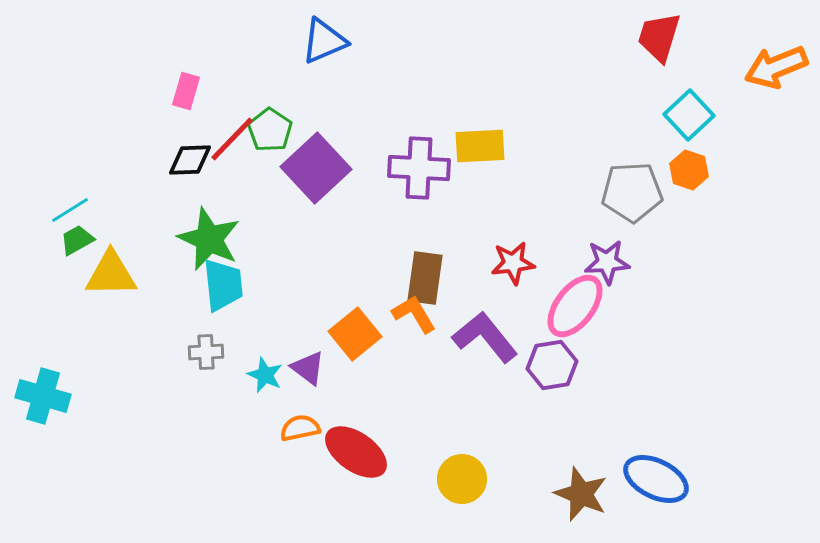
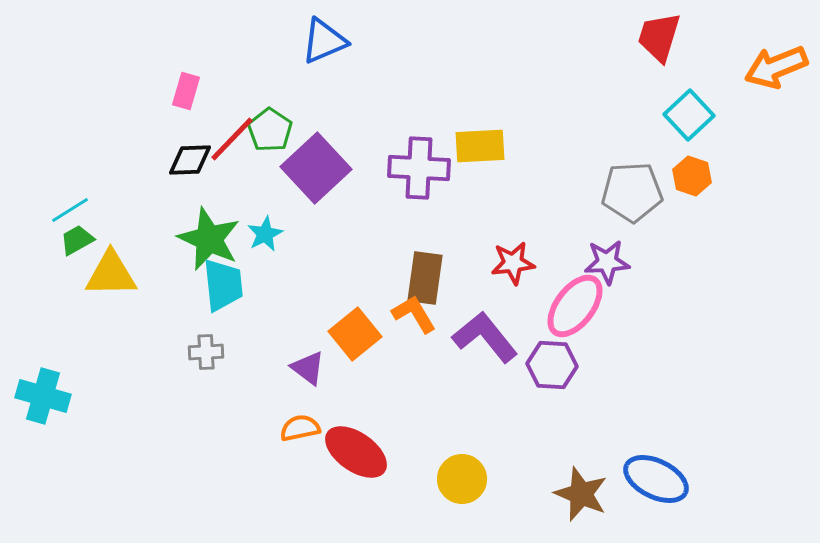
orange hexagon: moved 3 px right, 6 px down
purple hexagon: rotated 12 degrees clockwise
cyan star: moved 141 px up; rotated 21 degrees clockwise
